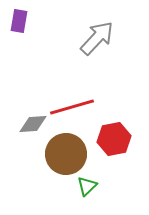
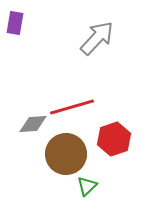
purple rectangle: moved 4 px left, 2 px down
red hexagon: rotated 8 degrees counterclockwise
